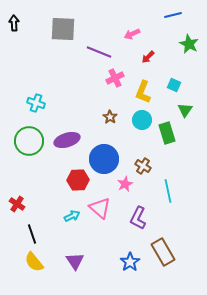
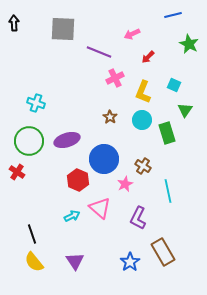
red hexagon: rotated 25 degrees clockwise
red cross: moved 32 px up
